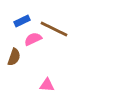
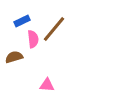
brown line: rotated 76 degrees counterclockwise
pink semicircle: rotated 108 degrees clockwise
brown semicircle: rotated 126 degrees counterclockwise
